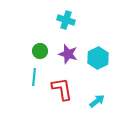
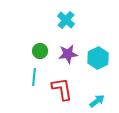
cyan cross: rotated 24 degrees clockwise
purple star: rotated 24 degrees counterclockwise
